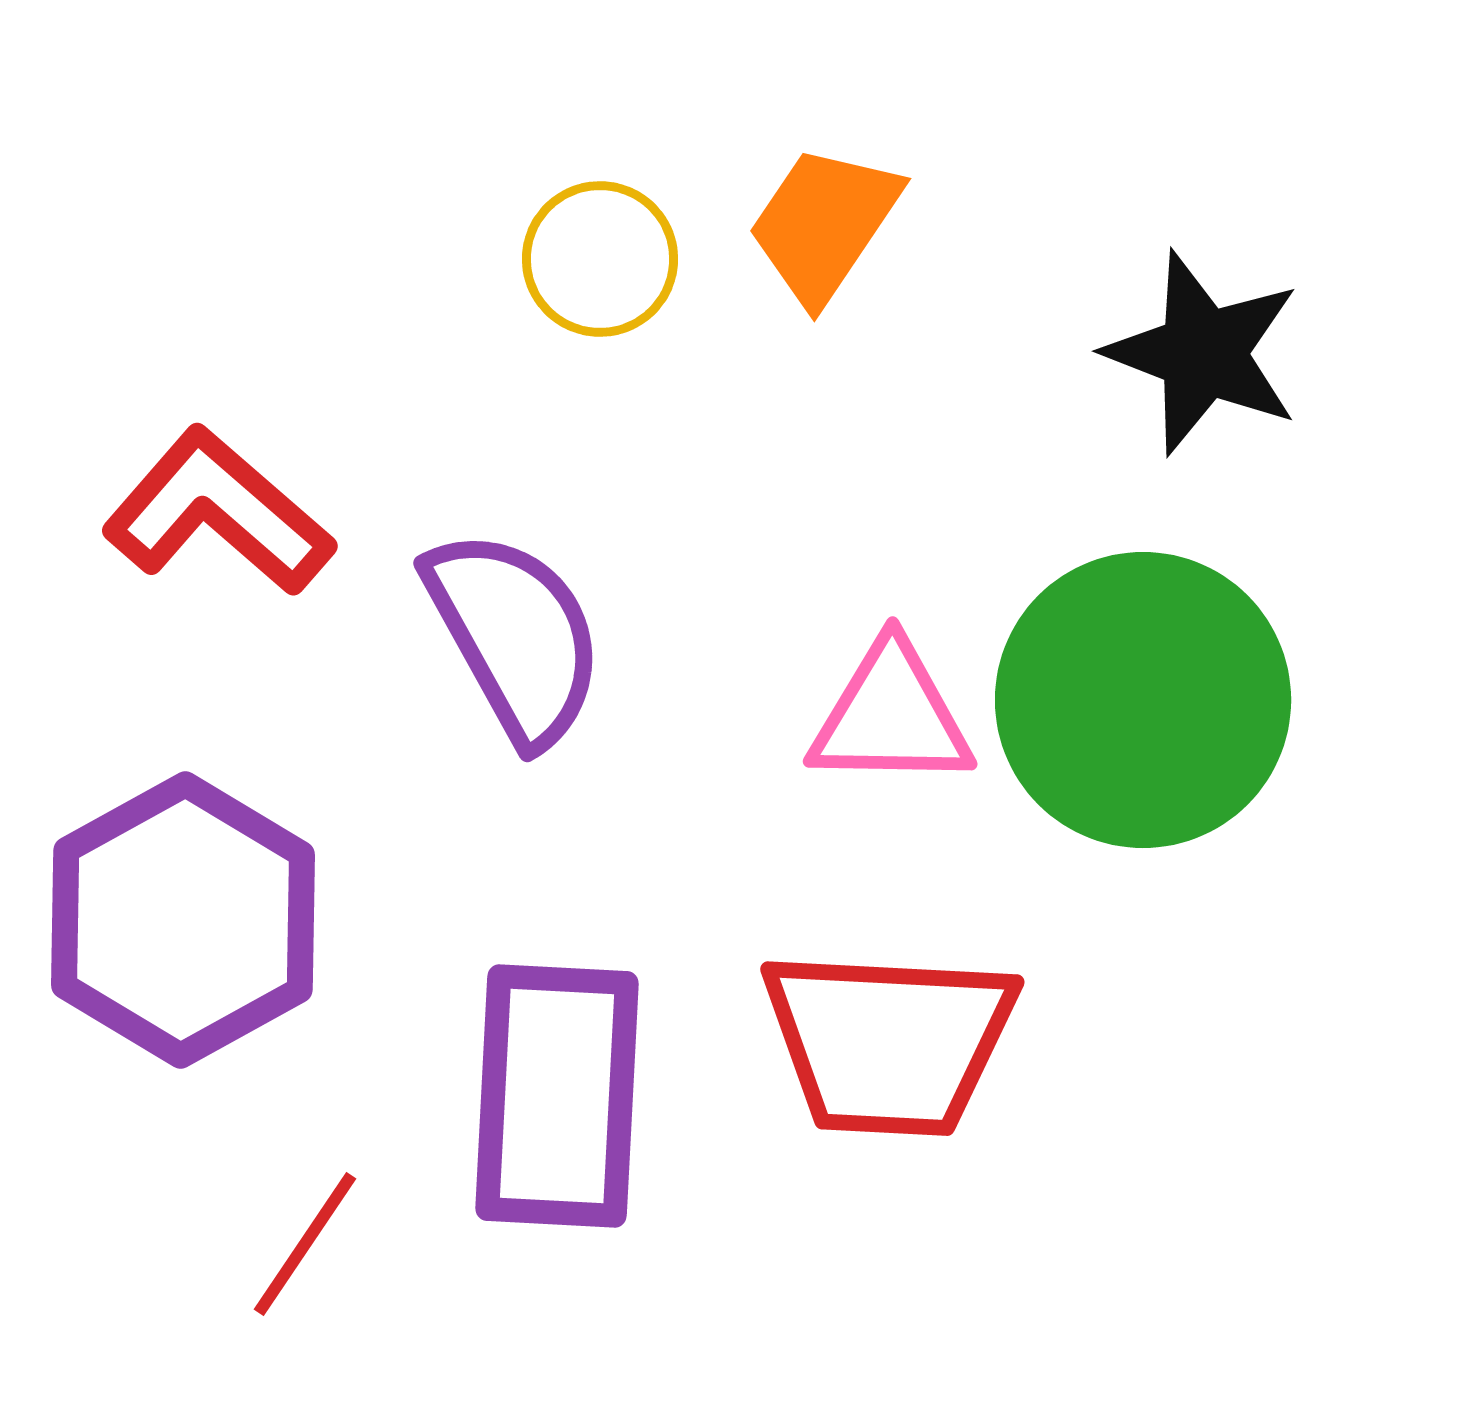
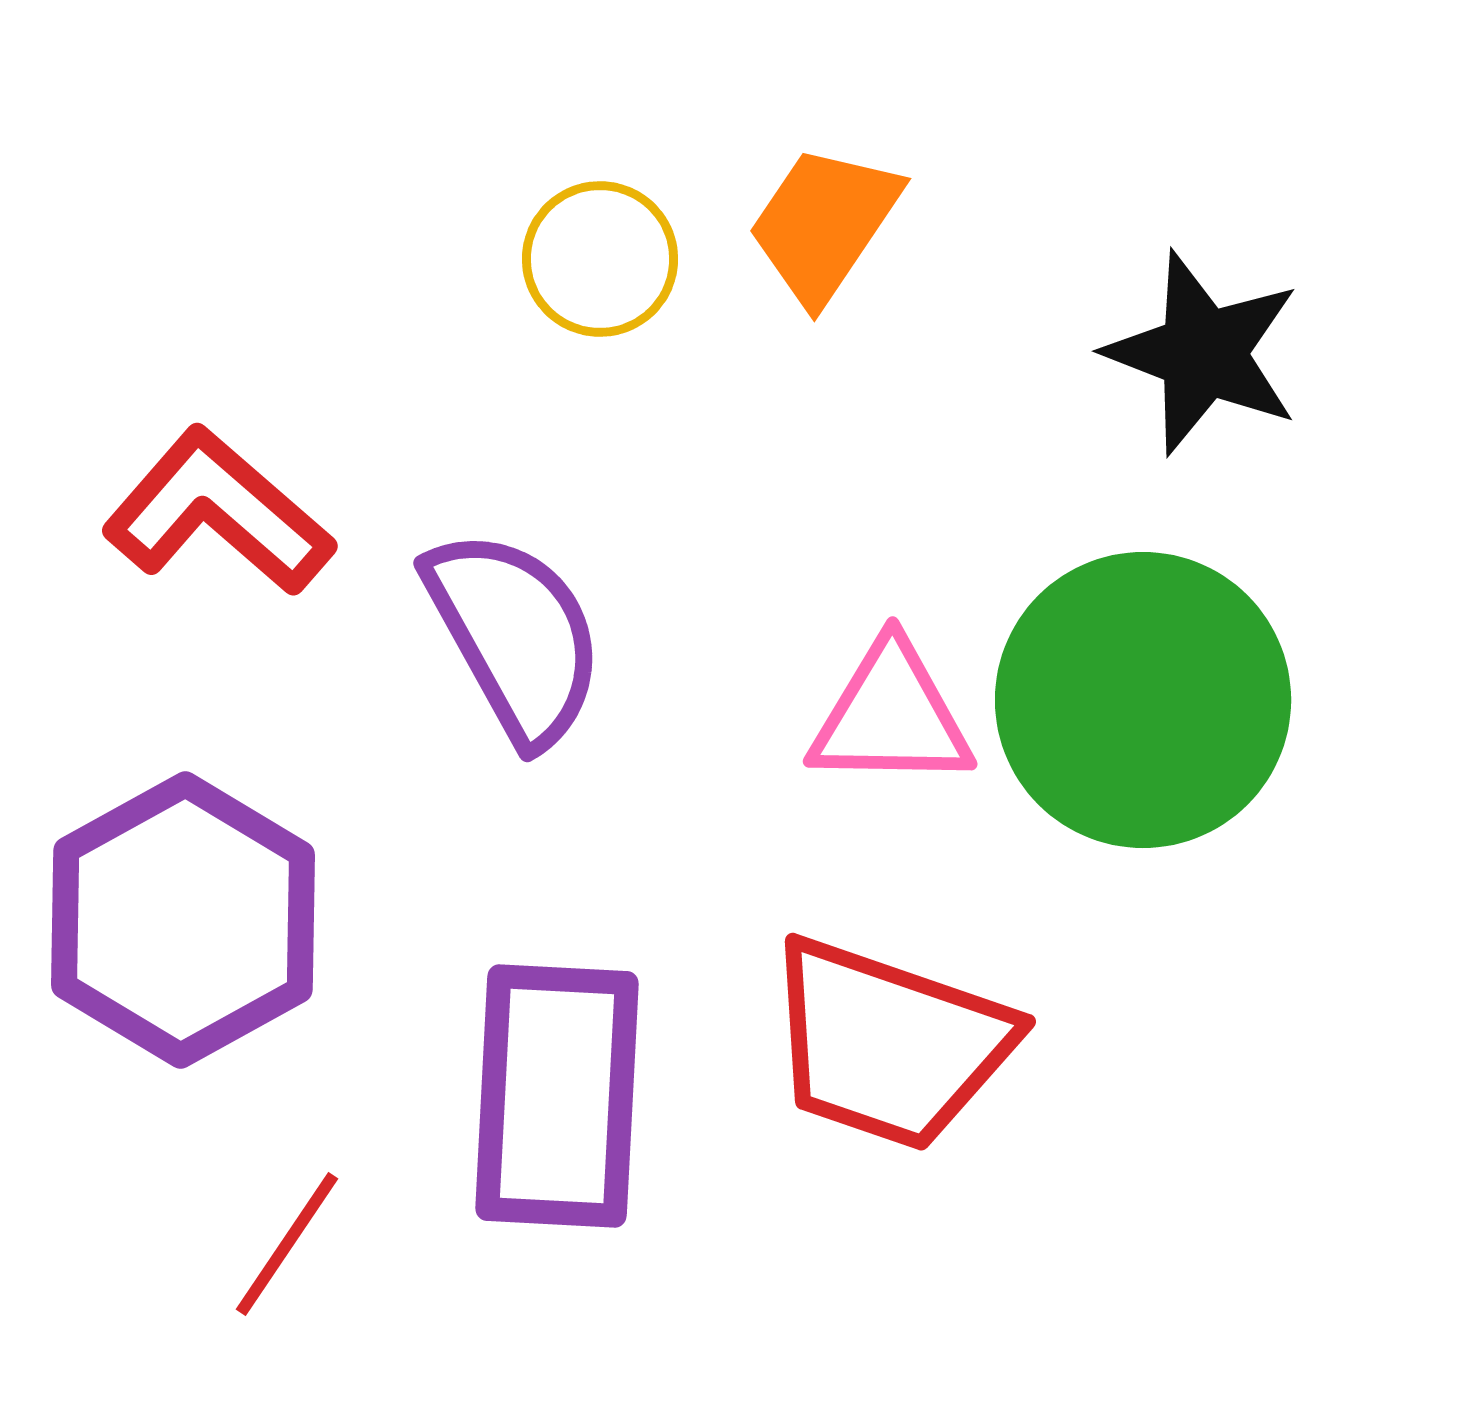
red trapezoid: moved 2 px down; rotated 16 degrees clockwise
red line: moved 18 px left
